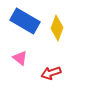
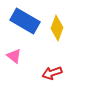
pink triangle: moved 6 px left, 2 px up
red arrow: moved 1 px right
